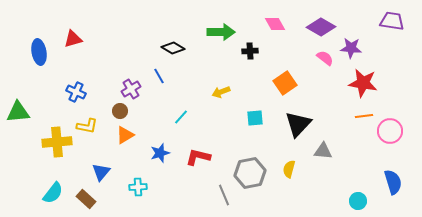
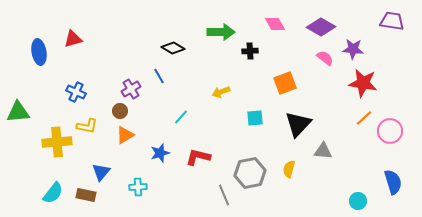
purple star: moved 2 px right, 1 px down
orange square: rotated 15 degrees clockwise
orange line: moved 2 px down; rotated 36 degrees counterclockwise
brown rectangle: moved 4 px up; rotated 30 degrees counterclockwise
